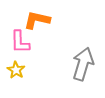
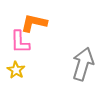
orange L-shape: moved 3 px left, 3 px down
